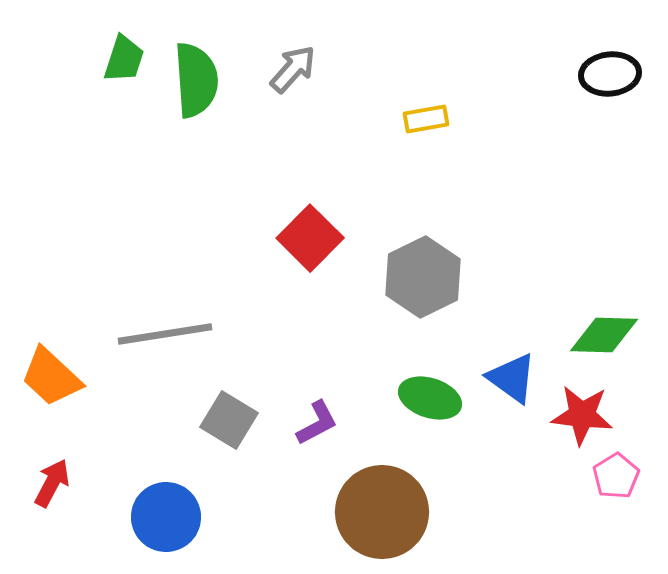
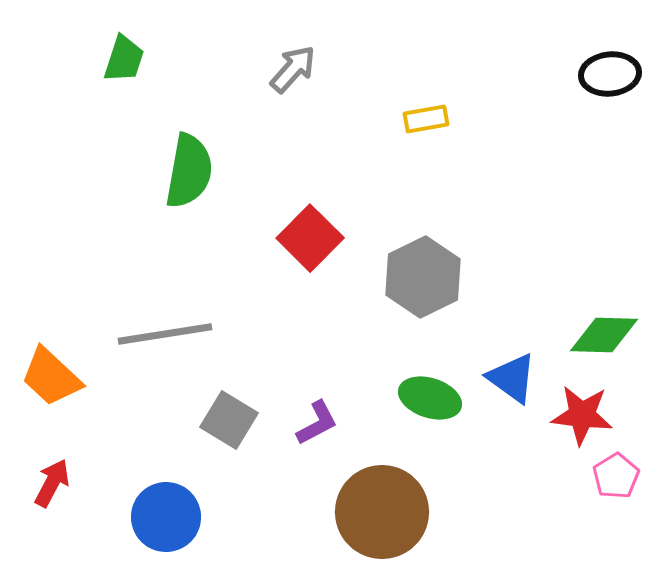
green semicircle: moved 7 px left, 91 px down; rotated 14 degrees clockwise
